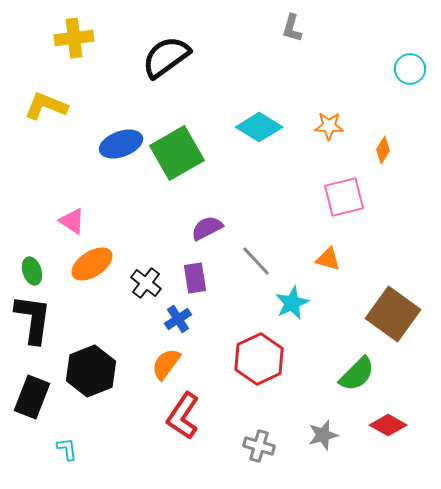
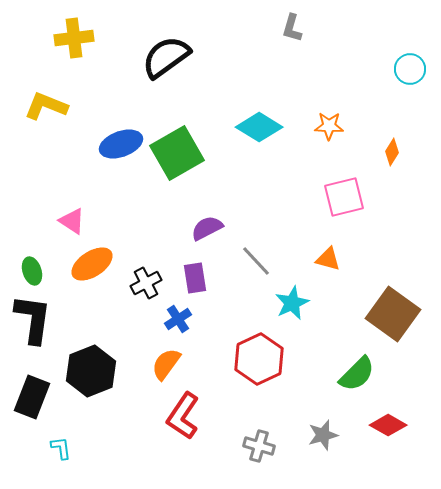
orange diamond: moved 9 px right, 2 px down
black cross: rotated 24 degrees clockwise
cyan L-shape: moved 6 px left, 1 px up
